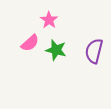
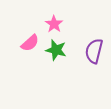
pink star: moved 5 px right, 4 px down
